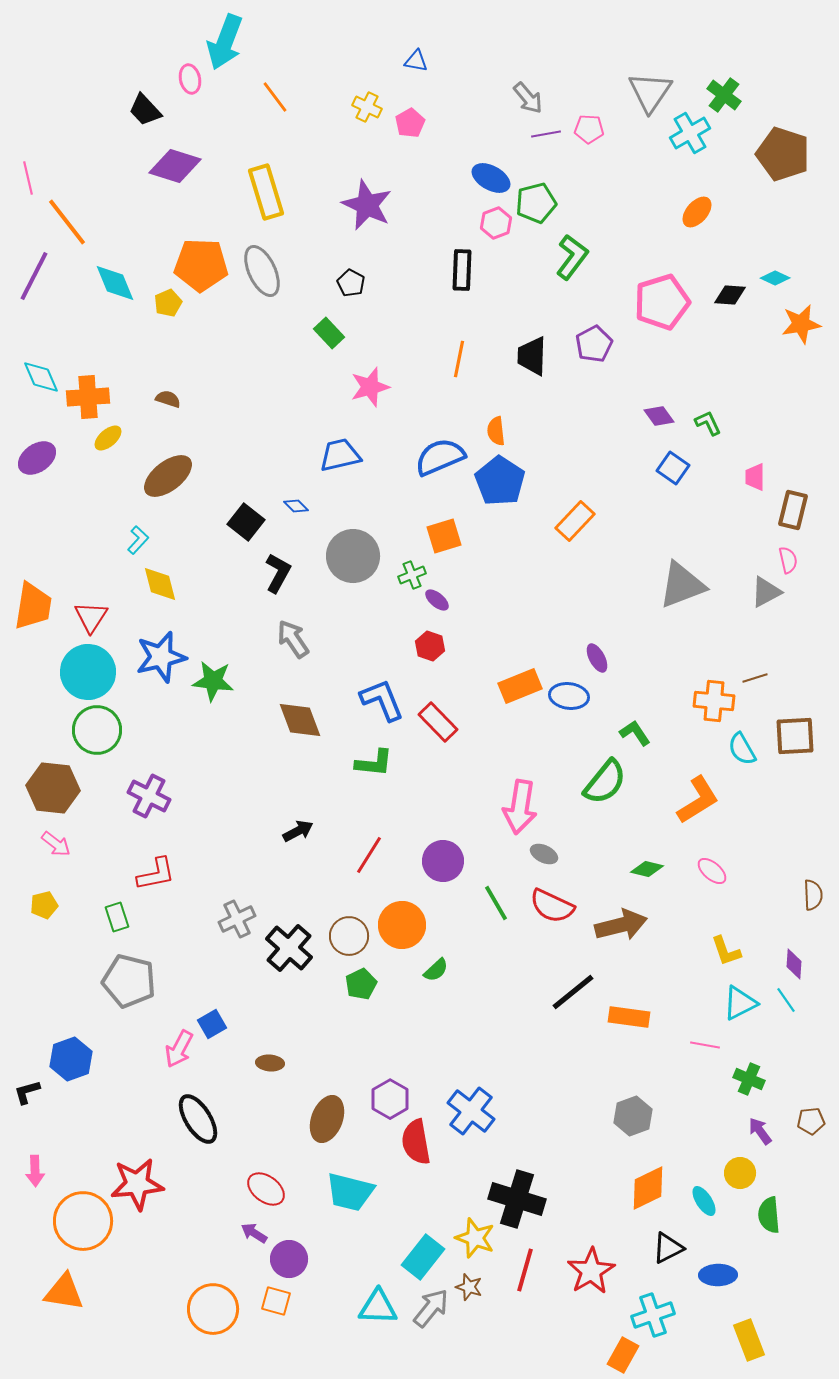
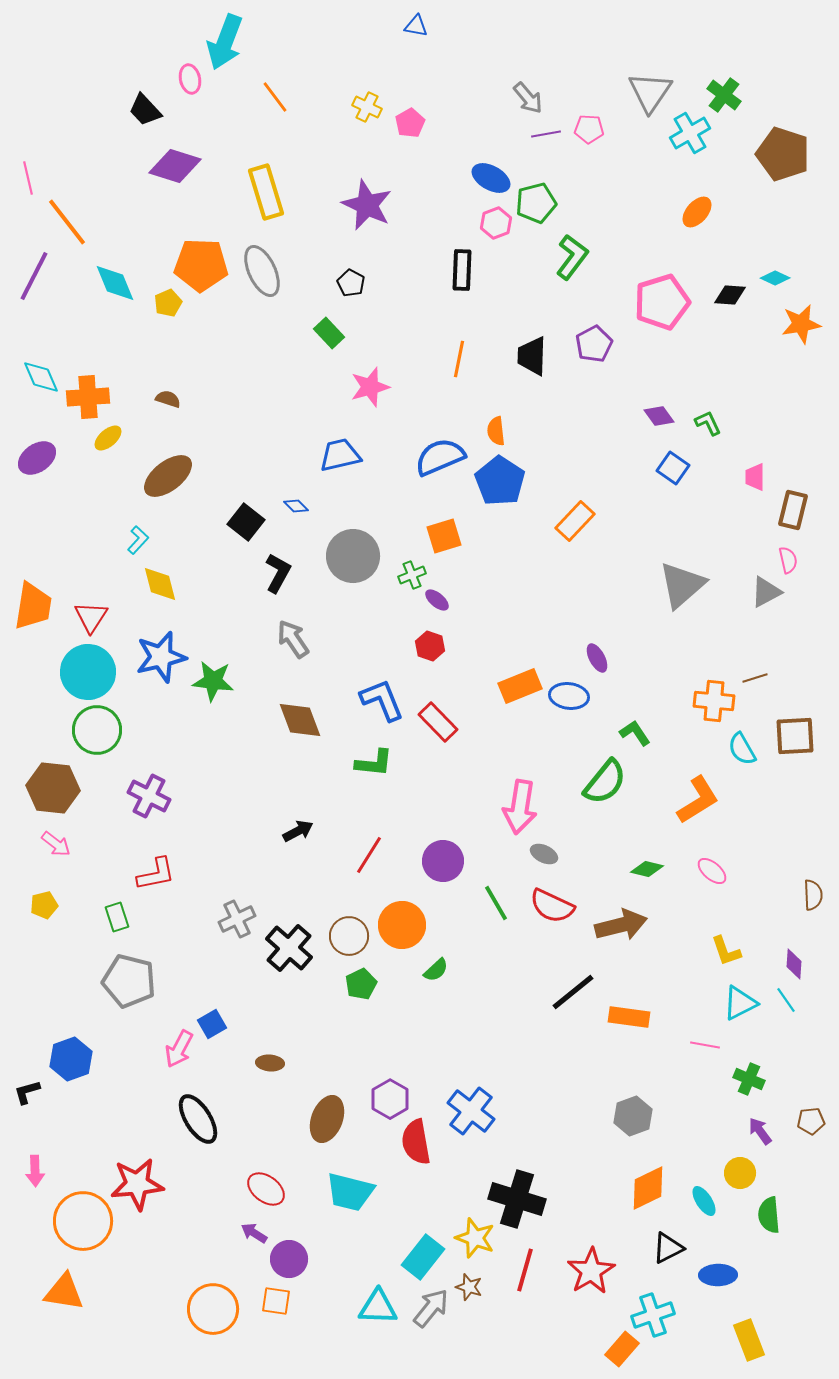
blue triangle at (416, 61): moved 35 px up
gray triangle at (682, 585): rotated 20 degrees counterclockwise
orange square at (276, 1301): rotated 8 degrees counterclockwise
orange rectangle at (623, 1355): moved 1 px left, 6 px up; rotated 12 degrees clockwise
